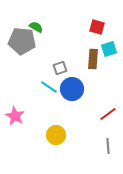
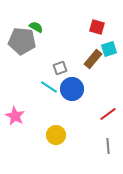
brown rectangle: rotated 36 degrees clockwise
